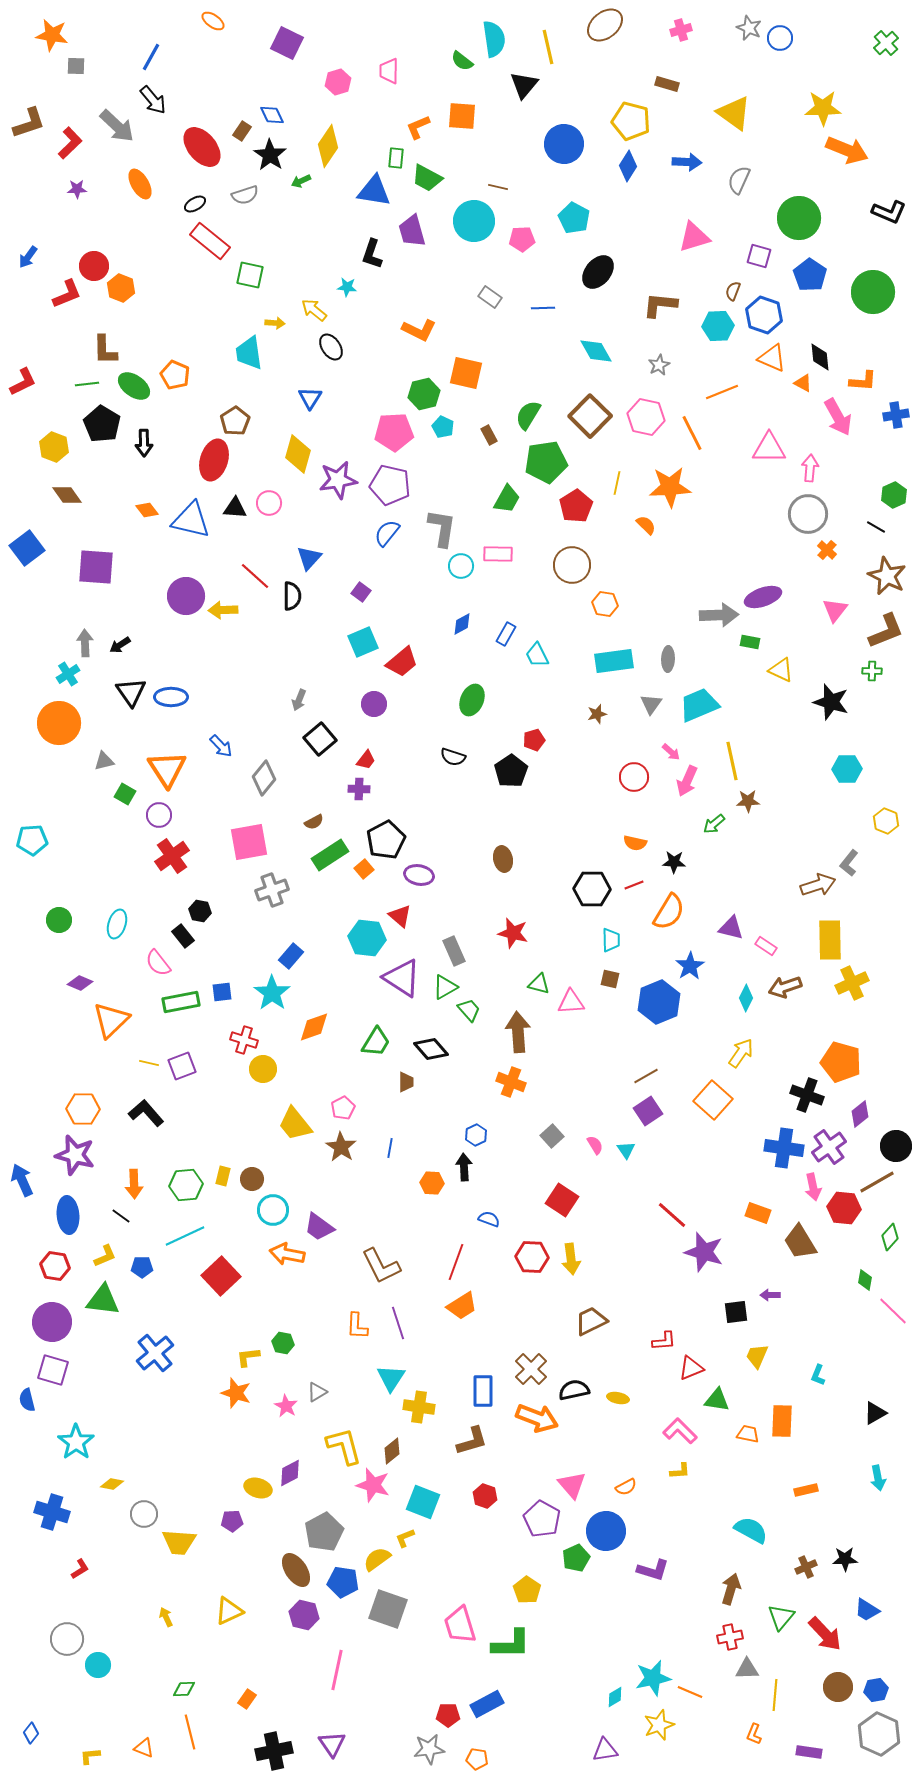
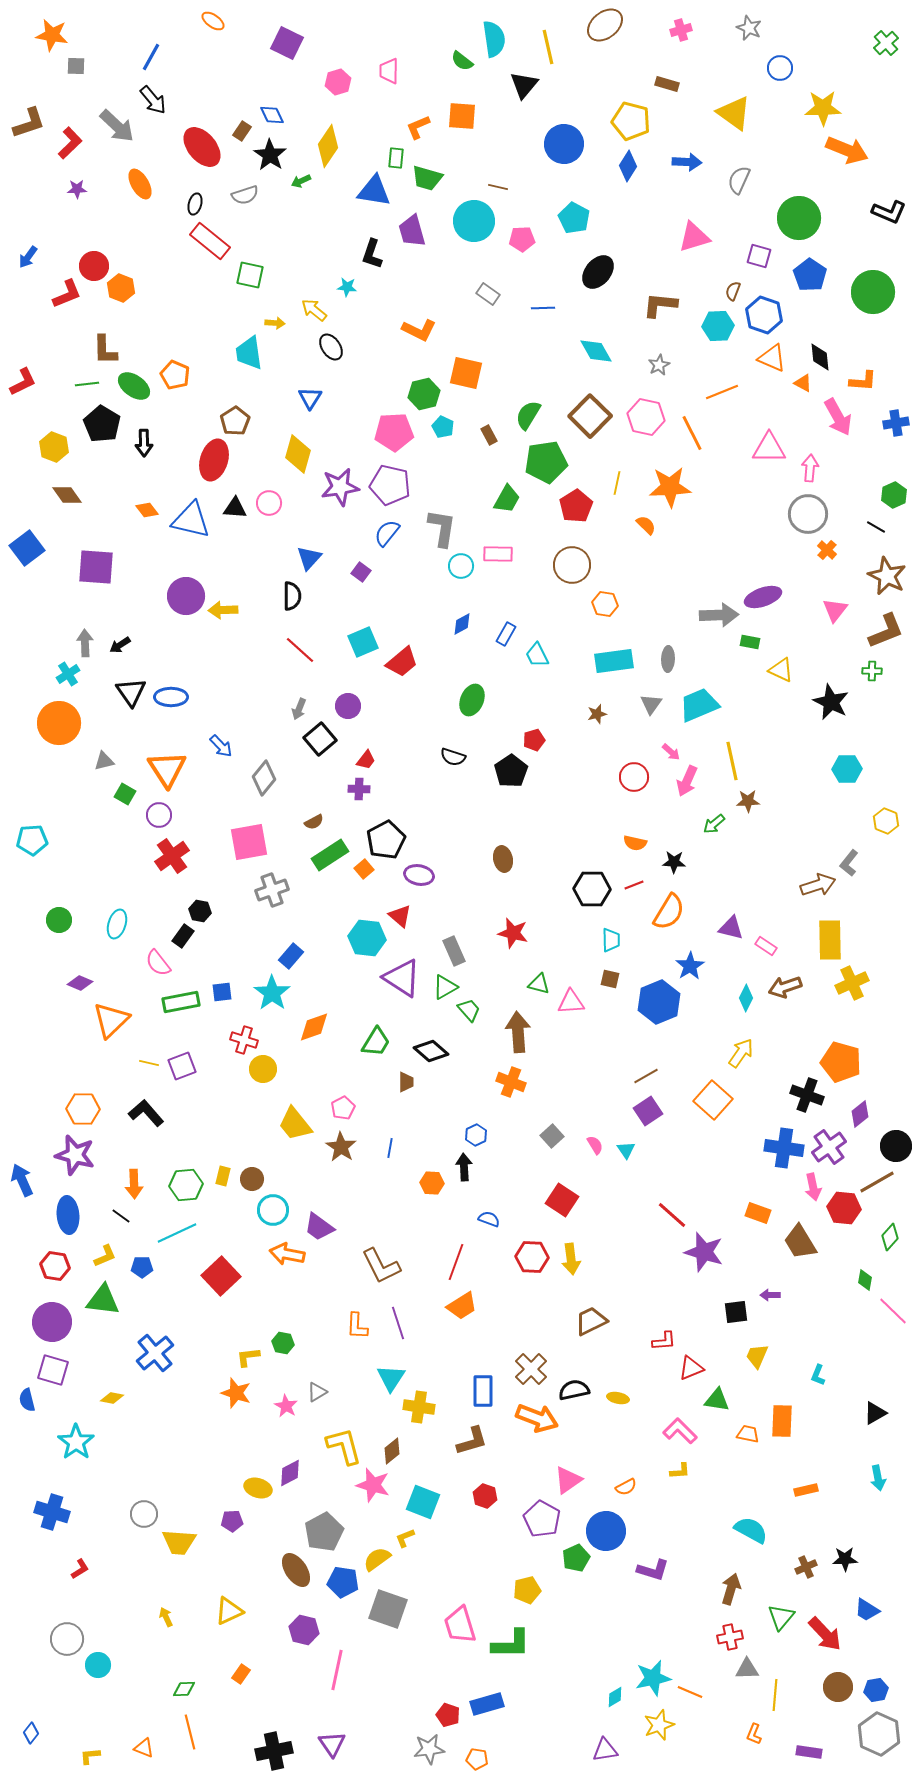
blue circle at (780, 38): moved 30 px down
green trapezoid at (427, 178): rotated 12 degrees counterclockwise
black ellipse at (195, 204): rotated 45 degrees counterclockwise
gray rectangle at (490, 297): moved 2 px left, 3 px up
blue cross at (896, 415): moved 8 px down
purple star at (338, 480): moved 2 px right, 7 px down
red line at (255, 576): moved 45 px right, 74 px down
purple square at (361, 592): moved 20 px up
gray arrow at (299, 700): moved 9 px down
black star at (831, 702): rotated 9 degrees clockwise
purple circle at (374, 704): moved 26 px left, 2 px down
black rectangle at (183, 936): rotated 75 degrees clockwise
black diamond at (431, 1049): moved 2 px down; rotated 8 degrees counterclockwise
cyan line at (185, 1236): moved 8 px left, 3 px up
yellow diamond at (112, 1484): moved 86 px up
pink triangle at (572, 1485): moved 4 px left, 5 px up; rotated 36 degrees clockwise
yellow pentagon at (527, 1590): rotated 24 degrees clockwise
purple hexagon at (304, 1615): moved 15 px down
orange rectangle at (247, 1699): moved 6 px left, 25 px up
blue rectangle at (487, 1704): rotated 12 degrees clockwise
red pentagon at (448, 1715): rotated 20 degrees clockwise
